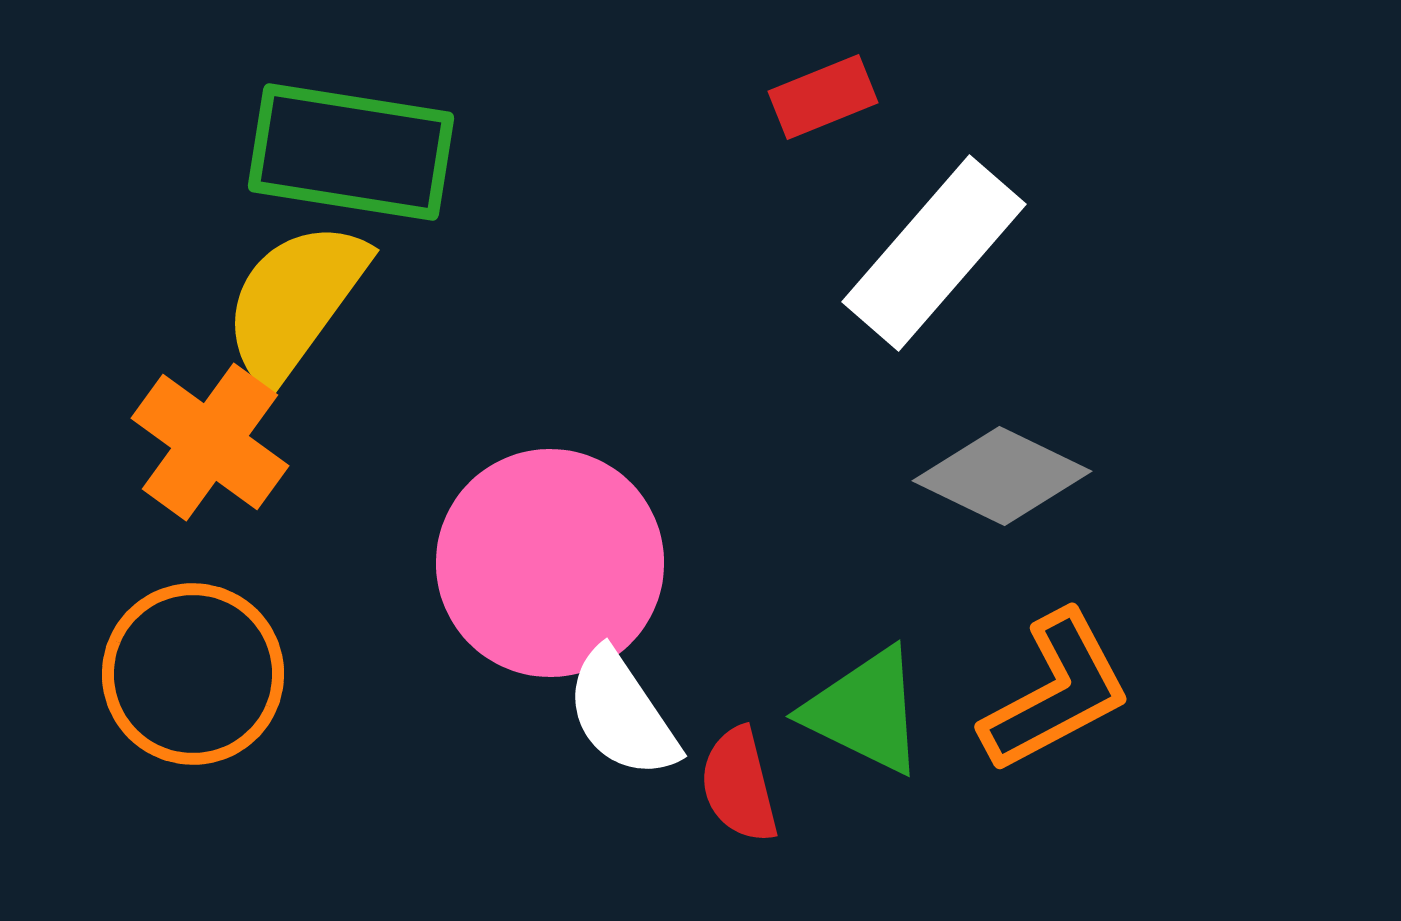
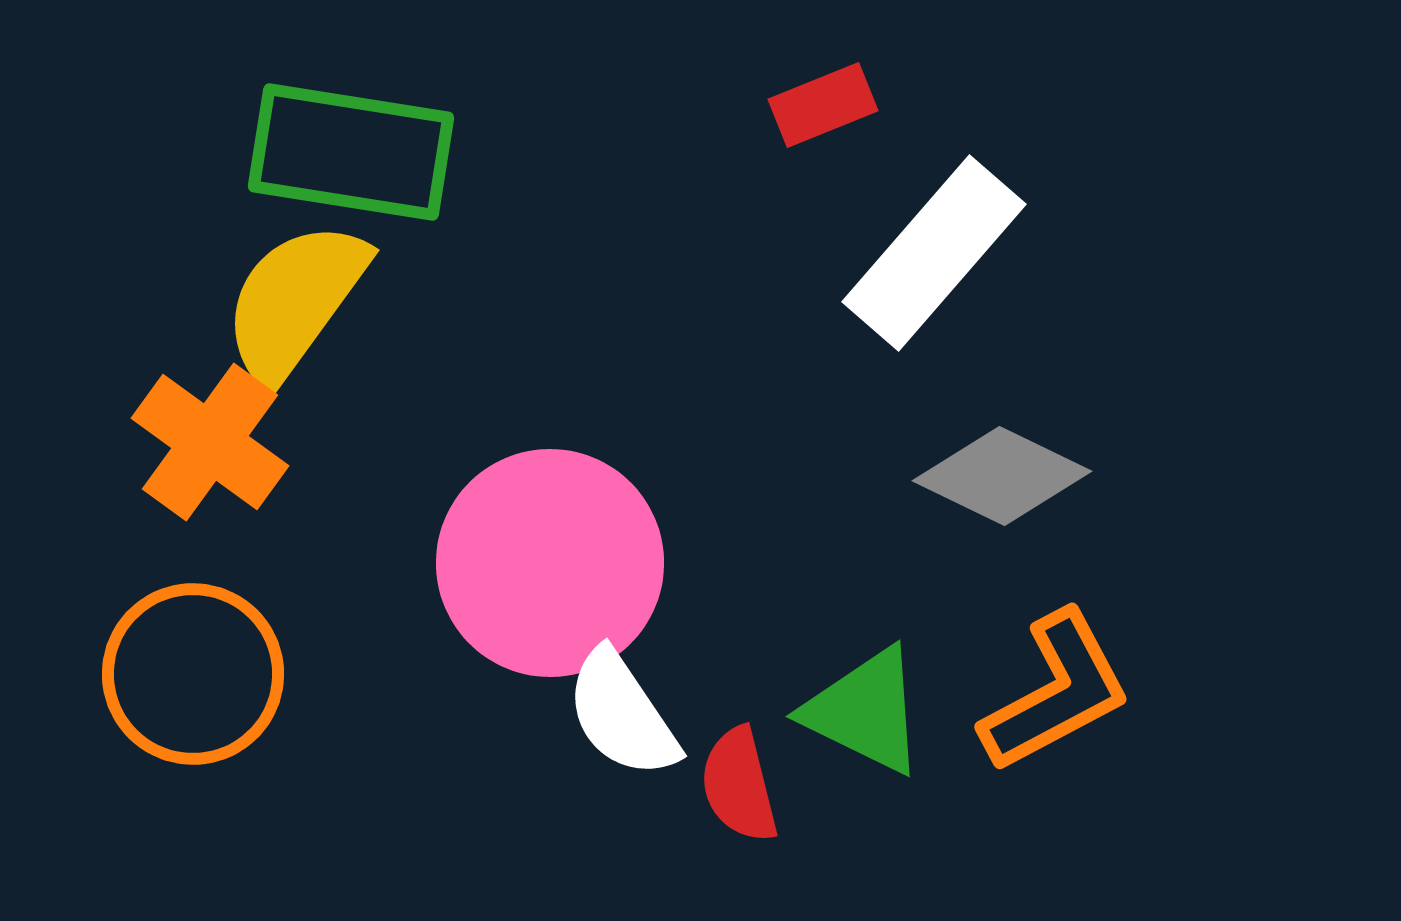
red rectangle: moved 8 px down
